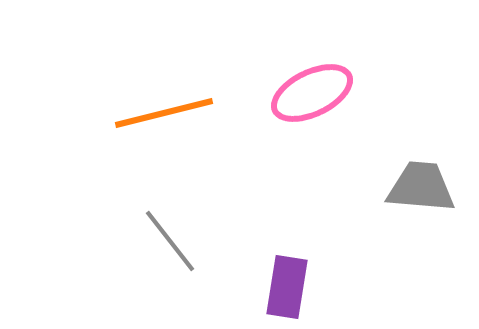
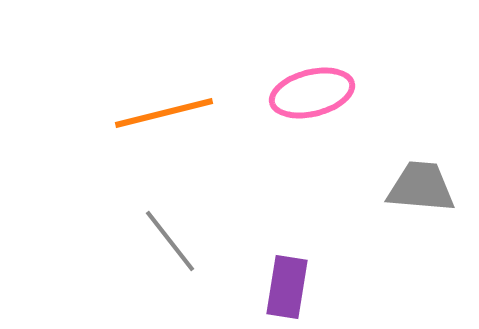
pink ellipse: rotated 12 degrees clockwise
